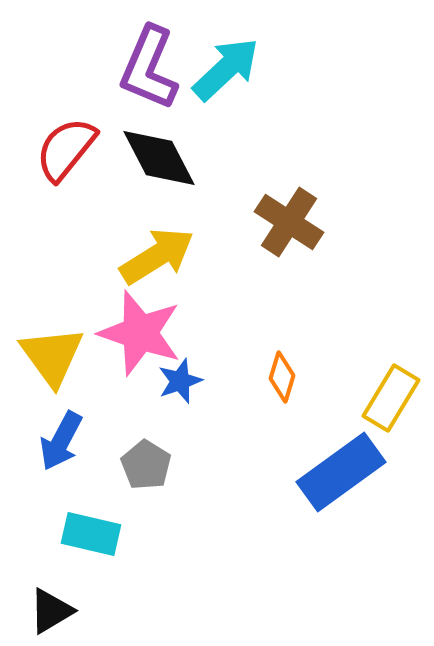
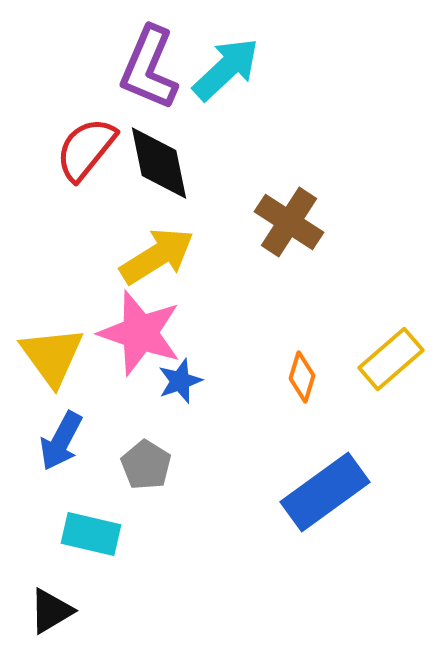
red semicircle: moved 20 px right
black diamond: moved 5 px down; rotated 16 degrees clockwise
orange diamond: moved 20 px right
yellow rectangle: moved 39 px up; rotated 18 degrees clockwise
blue rectangle: moved 16 px left, 20 px down
